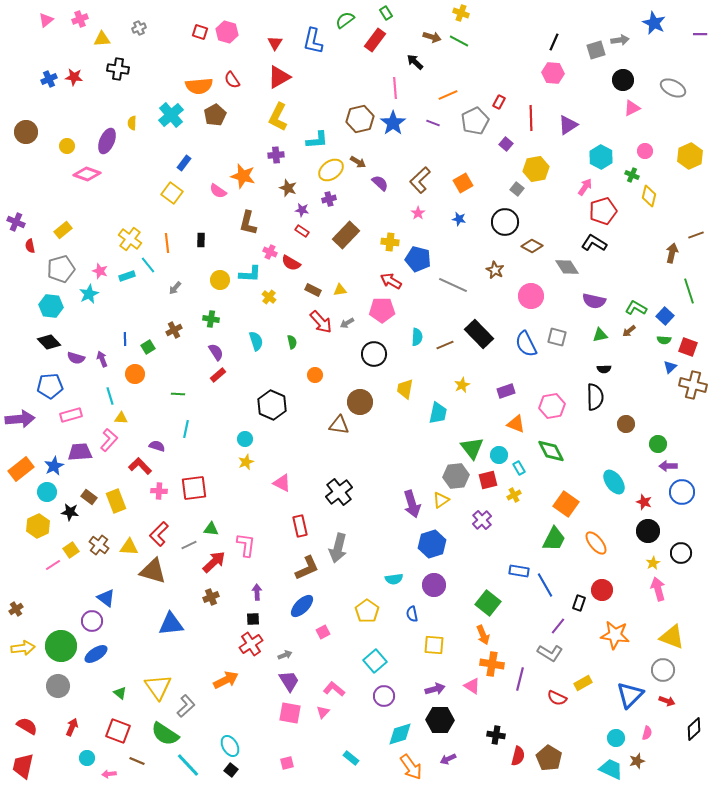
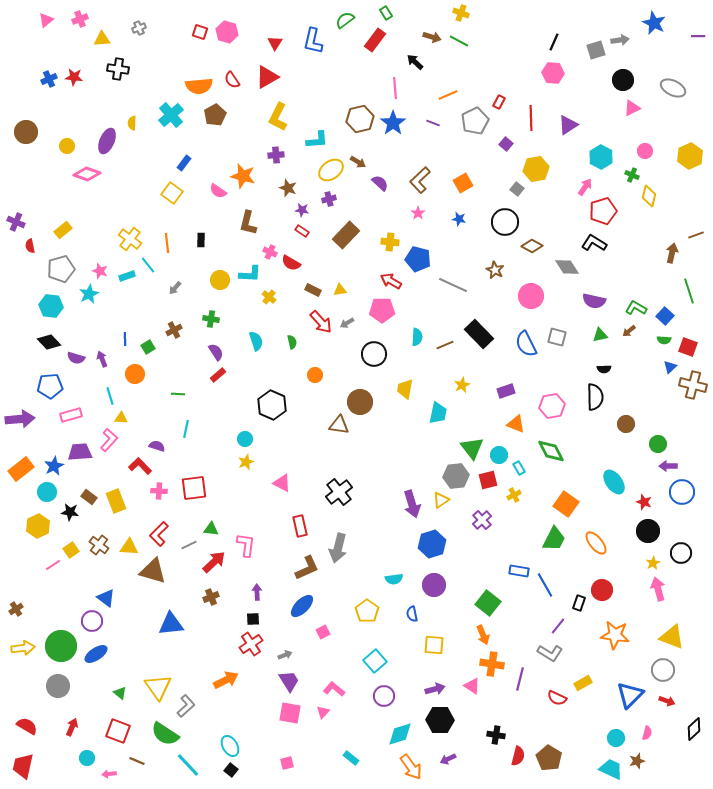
purple line at (700, 34): moved 2 px left, 2 px down
red triangle at (279, 77): moved 12 px left
